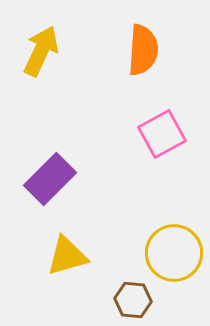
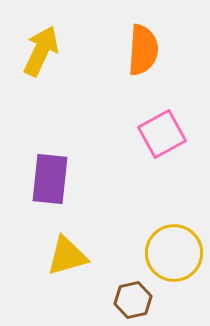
purple rectangle: rotated 39 degrees counterclockwise
brown hexagon: rotated 18 degrees counterclockwise
